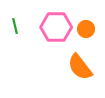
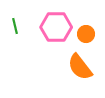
orange circle: moved 5 px down
